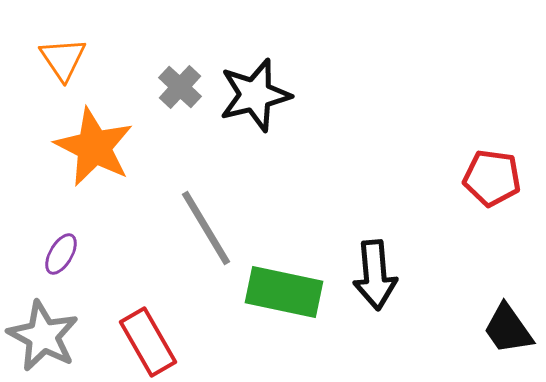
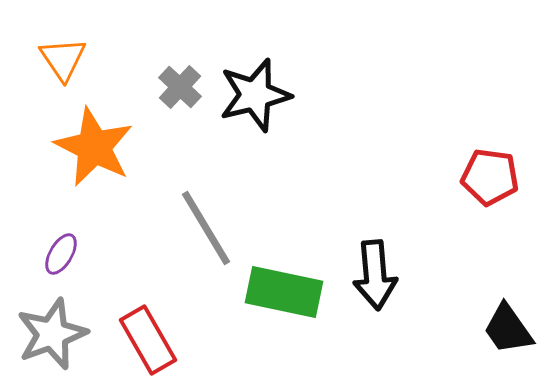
red pentagon: moved 2 px left, 1 px up
gray star: moved 9 px right, 2 px up; rotated 24 degrees clockwise
red rectangle: moved 2 px up
